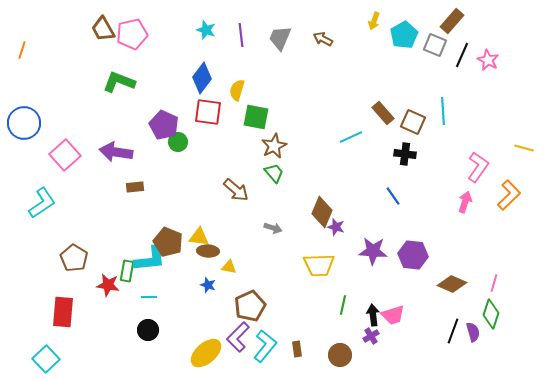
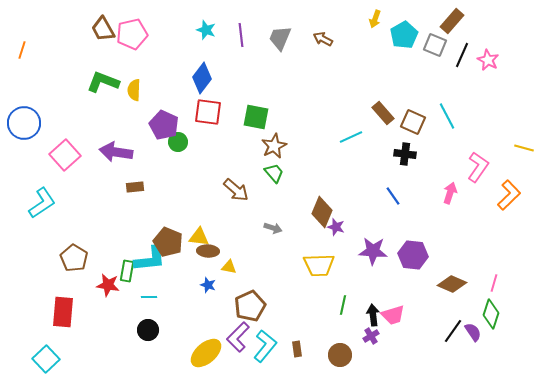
yellow arrow at (374, 21): moved 1 px right, 2 px up
green L-shape at (119, 82): moved 16 px left
yellow semicircle at (237, 90): moved 103 px left; rotated 15 degrees counterclockwise
cyan line at (443, 111): moved 4 px right, 5 px down; rotated 24 degrees counterclockwise
pink arrow at (465, 202): moved 15 px left, 9 px up
black line at (453, 331): rotated 15 degrees clockwise
purple semicircle at (473, 332): rotated 18 degrees counterclockwise
